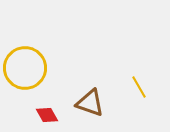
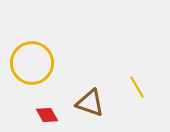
yellow circle: moved 7 px right, 5 px up
yellow line: moved 2 px left
